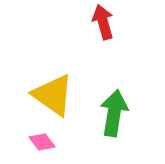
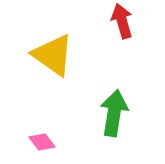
red arrow: moved 19 px right, 1 px up
yellow triangle: moved 40 px up
